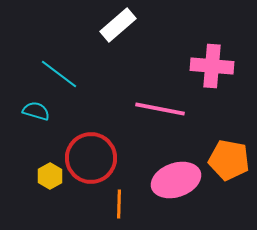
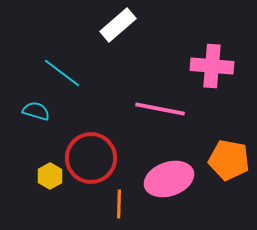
cyan line: moved 3 px right, 1 px up
pink ellipse: moved 7 px left, 1 px up
